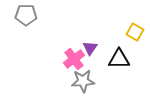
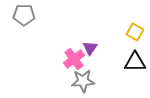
gray pentagon: moved 2 px left
black triangle: moved 16 px right, 3 px down
